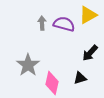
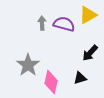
pink diamond: moved 1 px left, 1 px up
